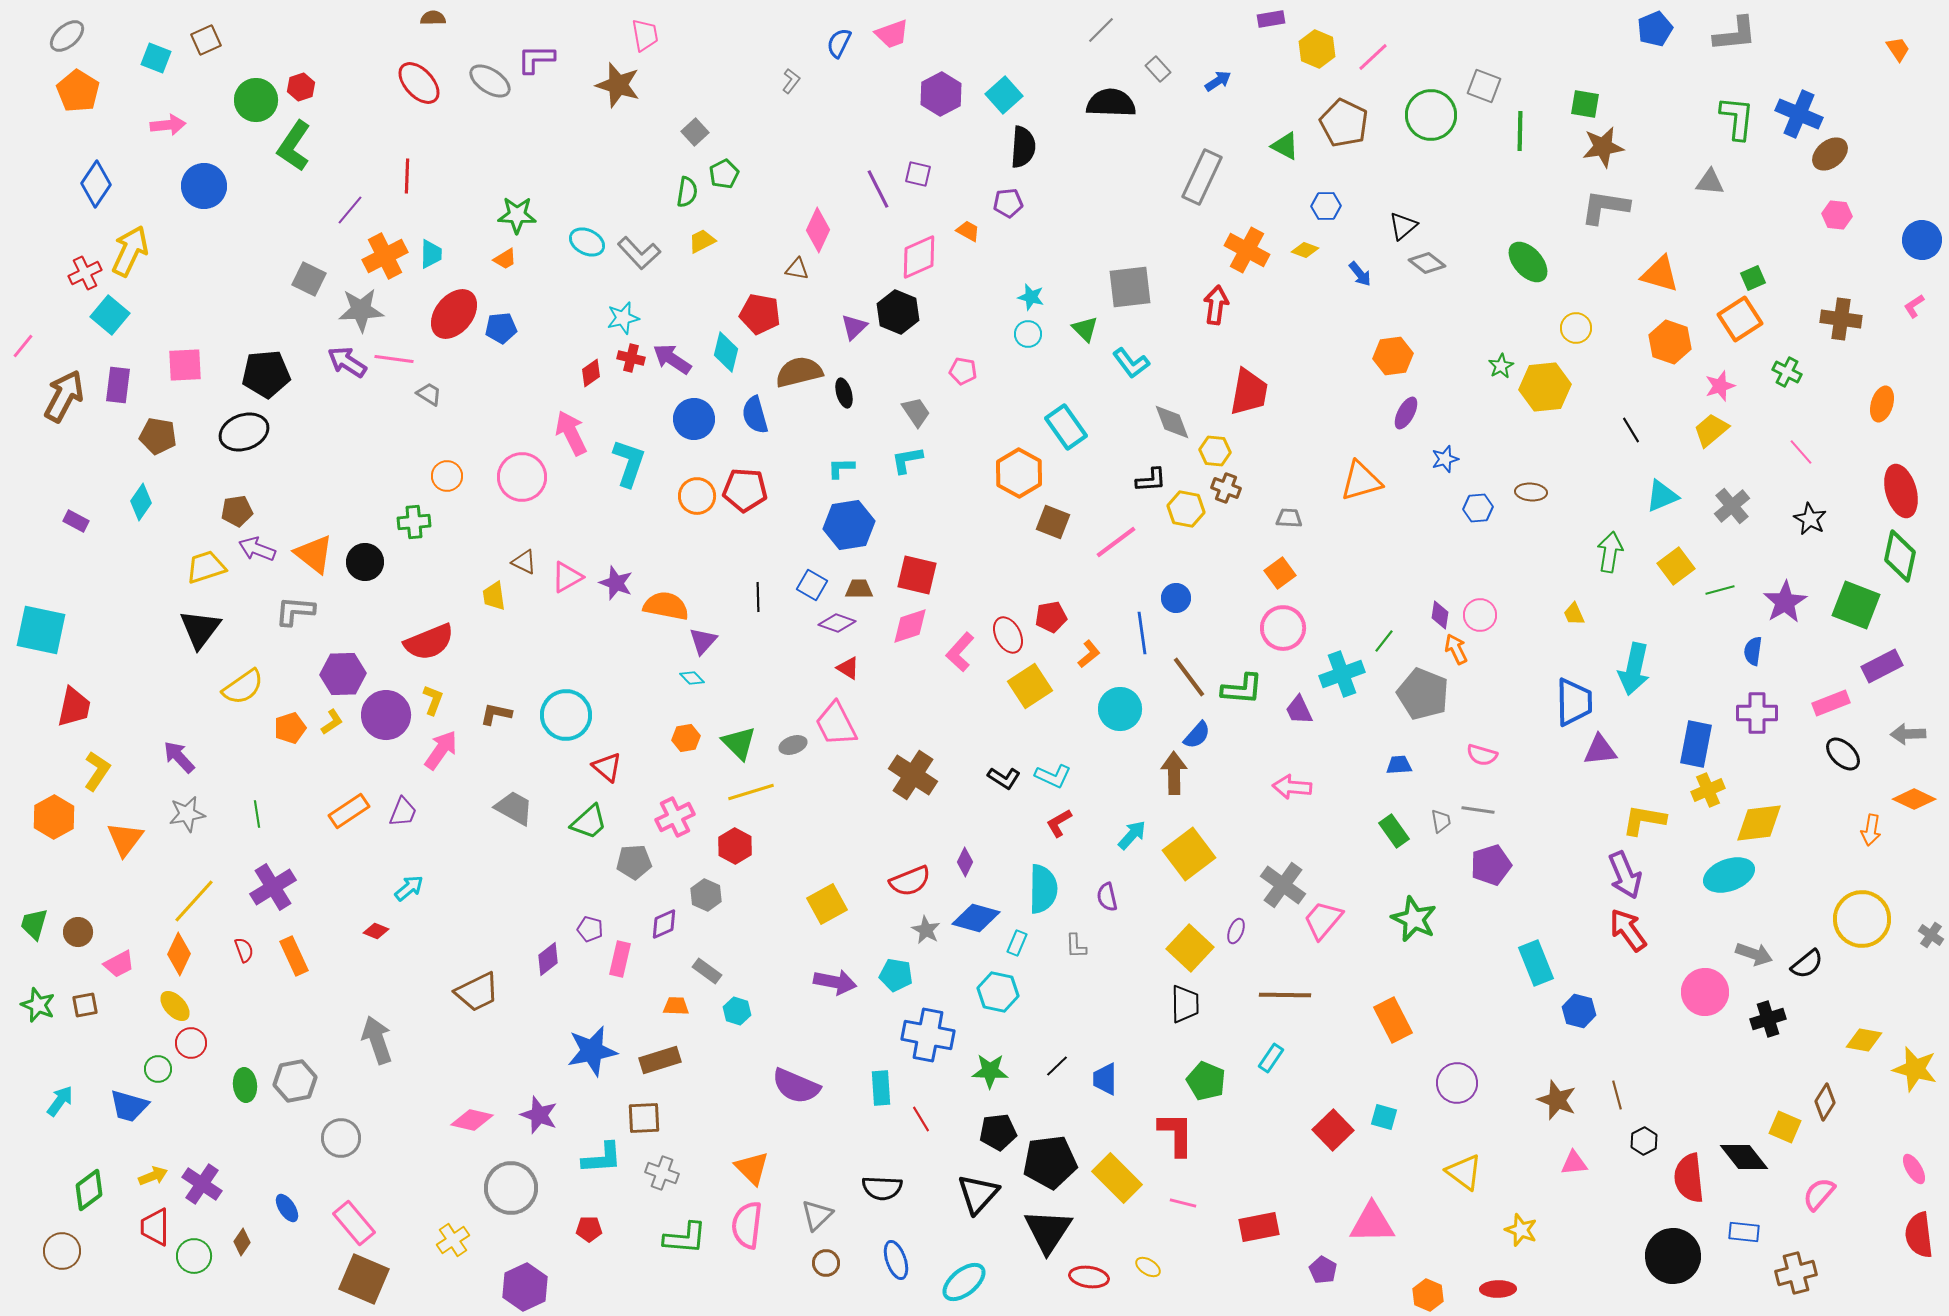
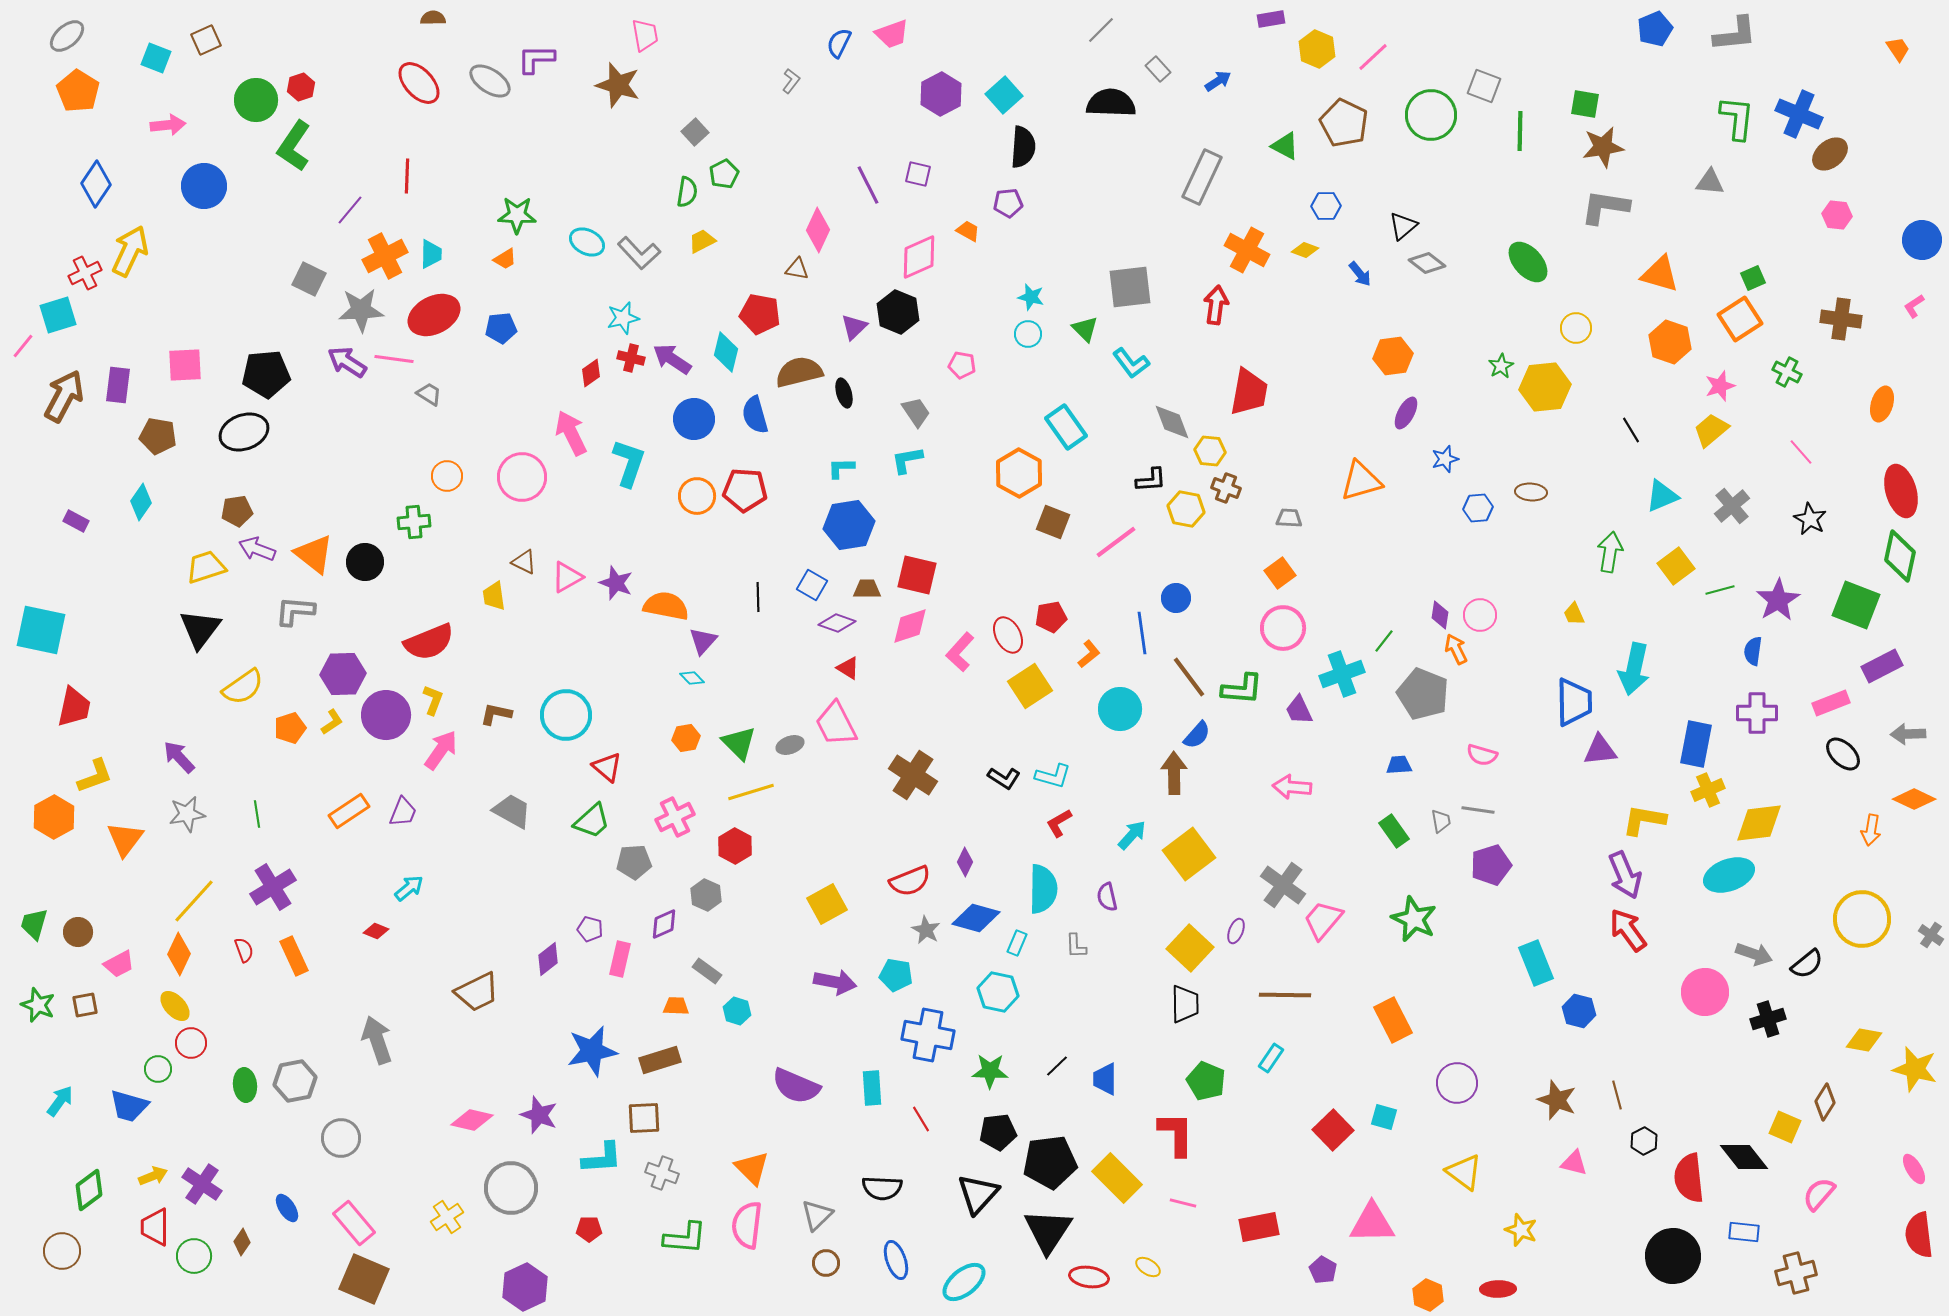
purple line at (878, 189): moved 10 px left, 4 px up
red ellipse at (454, 314): moved 20 px left, 1 px down; rotated 24 degrees clockwise
cyan square at (110, 315): moved 52 px left; rotated 33 degrees clockwise
pink pentagon at (963, 371): moved 1 px left, 6 px up
yellow hexagon at (1215, 451): moved 5 px left
brown trapezoid at (859, 589): moved 8 px right
purple star at (1785, 602): moved 7 px left, 2 px up
gray ellipse at (793, 745): moved 3 px left
yellow L-shape at (97, 771): moved 2 px left, 5 px down; rotated 36 degrees clockwise
cyan L-shape at (1053, 776): rotated 9 degrees counterclockwise
gray trapezoid at (514, 808): moved 2 px left, 3 px down
green trapezoid at (589, 822): moved 3 px right, 1 px up
cyan rectangle at (881, 1088): moved 9 px left
pink triangle at (1574, 1163): rotated 20 degrees clockwise
yellow cross at (453, 1240): moved 6 px left, 23 px up
